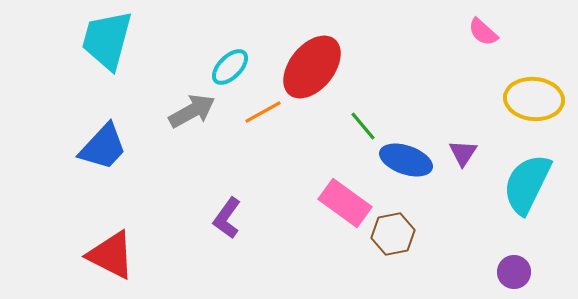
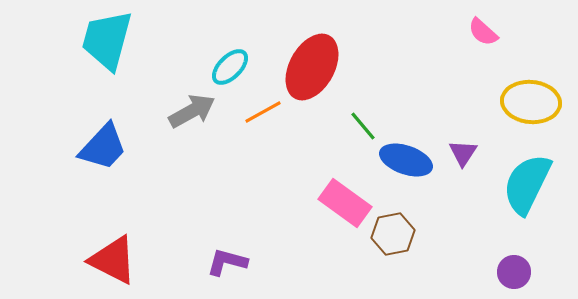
red ellipse: rotated 10 degrees counterclockwise
yellow ellipse: moved 3 px left, 3 px down
purple L-shape: moved 44 px down; rotated 69 degrees clockwise
red triangle: moved 2 px right, 5 px down
